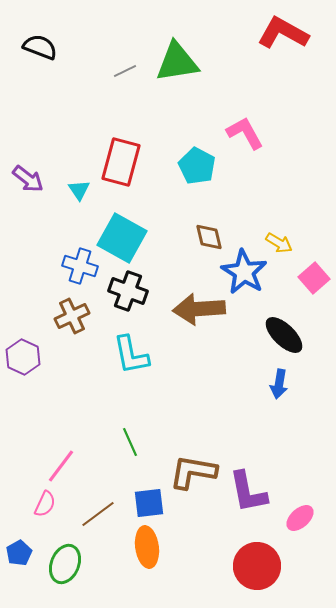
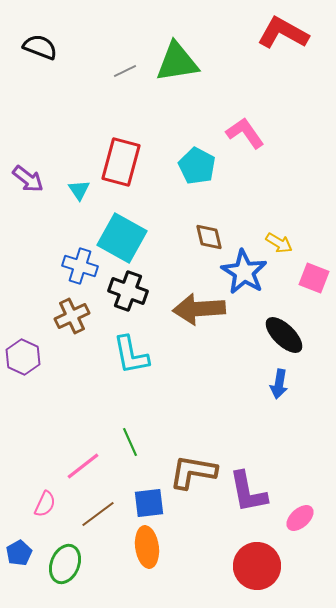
pink L-shape: rotated 6 degrees counterclockwise
pink square: rotated 28 degrees counterclockwise
pink line: moved 22 px right; rotated 15 degrees clockwise
